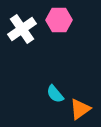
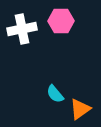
pink hexagon: moved 2 px right, 1 px down
white cross: rotated 24 degrees clockwise
